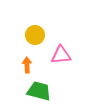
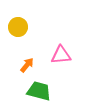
yellow circle: moved 17 px left, 8 px up
orange arrow: rotated 42 degrees clockwise
